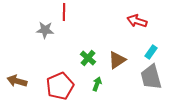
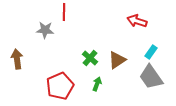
green cross: moved 2 px right
gray trapezoid: rotated 20 degrees counterclockwise
brown arrow: moved 22 px up; rotated 66 degrees clockwise
